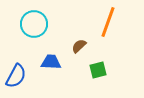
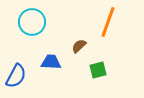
cyan circle: moved 2 px left, 2 px up
